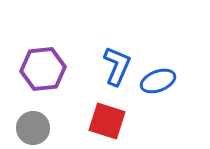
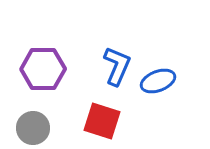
purple hexagon: rotated 6 degrees clockwise
red square: moved 5 px left
